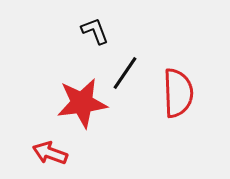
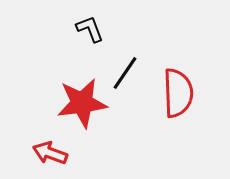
black L-shape: moved 5 px left, 2 px up
